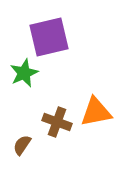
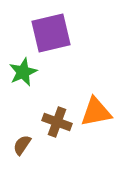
purple square: moved 2 px right, 4 px up
green star: moved 1 px left, 1 px up
